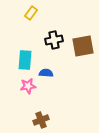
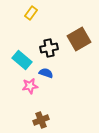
black cross: moved 5 px left, 8 px down
brown square: moved 4 px left, 7 px up; rotated 20 degrees counterclockwise
cyan rectangle: moved 3 px left; rotated 54 degrees counterclockwise
blue semicircle: rotated 16 degrees clockwise
pink star: moved 2 px right
